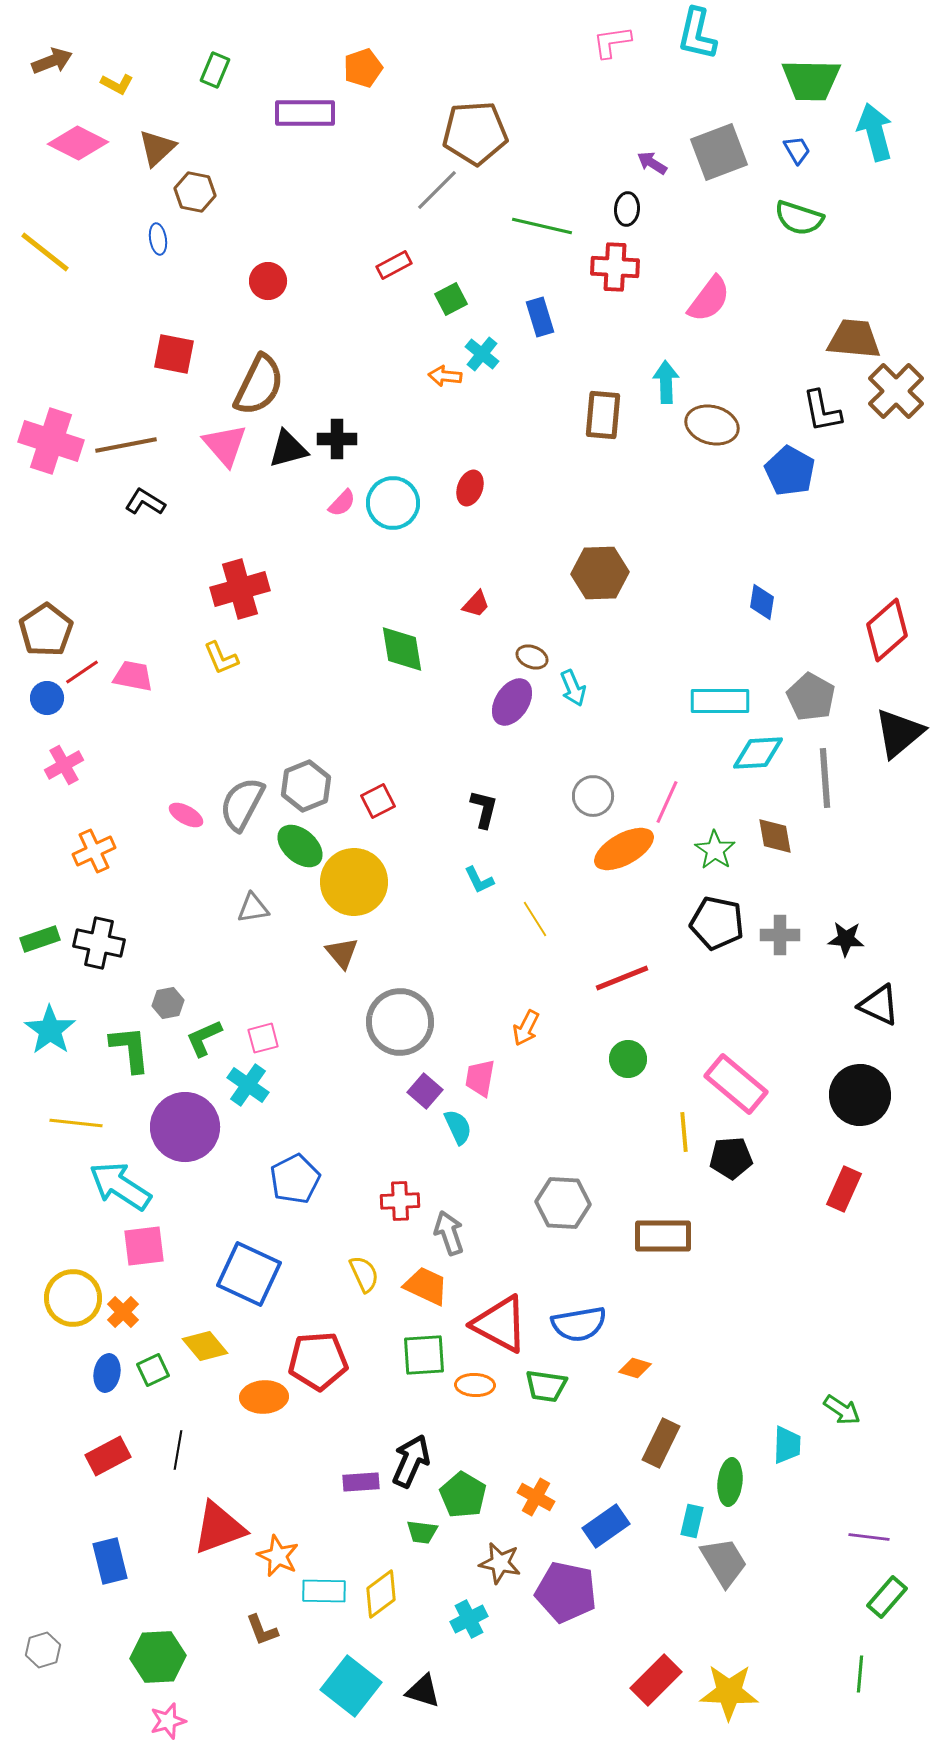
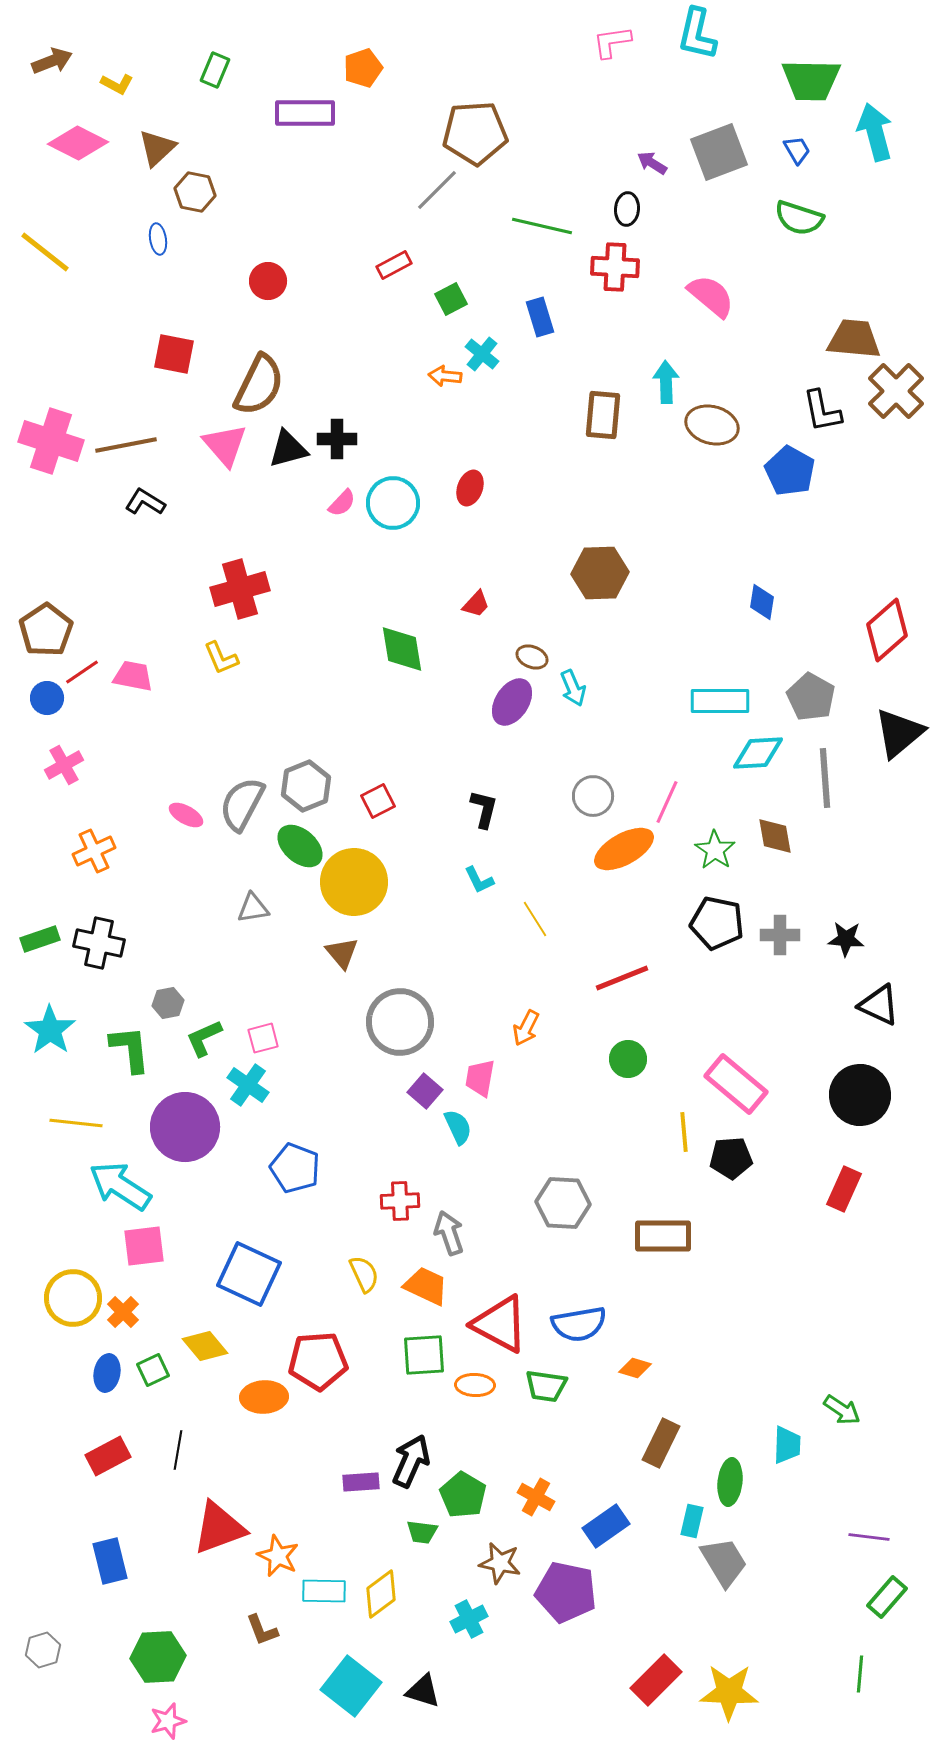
pink semicircle at (709, 299): moved 2 px right, 3 px up; rotated 87 degrees counterclockwise
blue pentagon at (295, 1179): moved 11 px up; rotated 24 degrees counterclockwise
